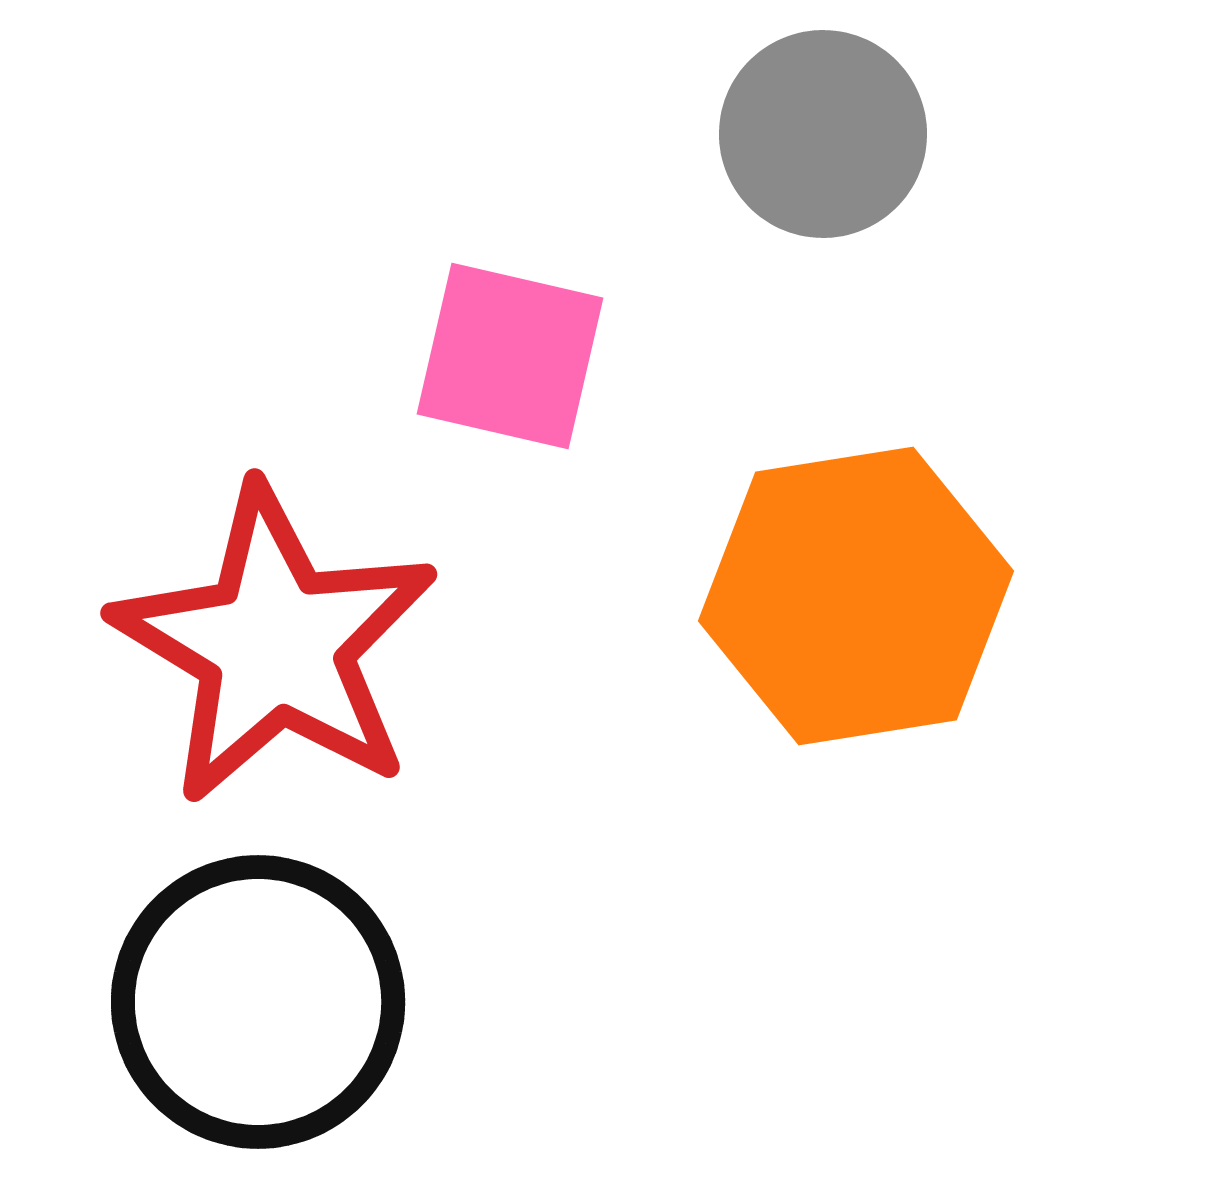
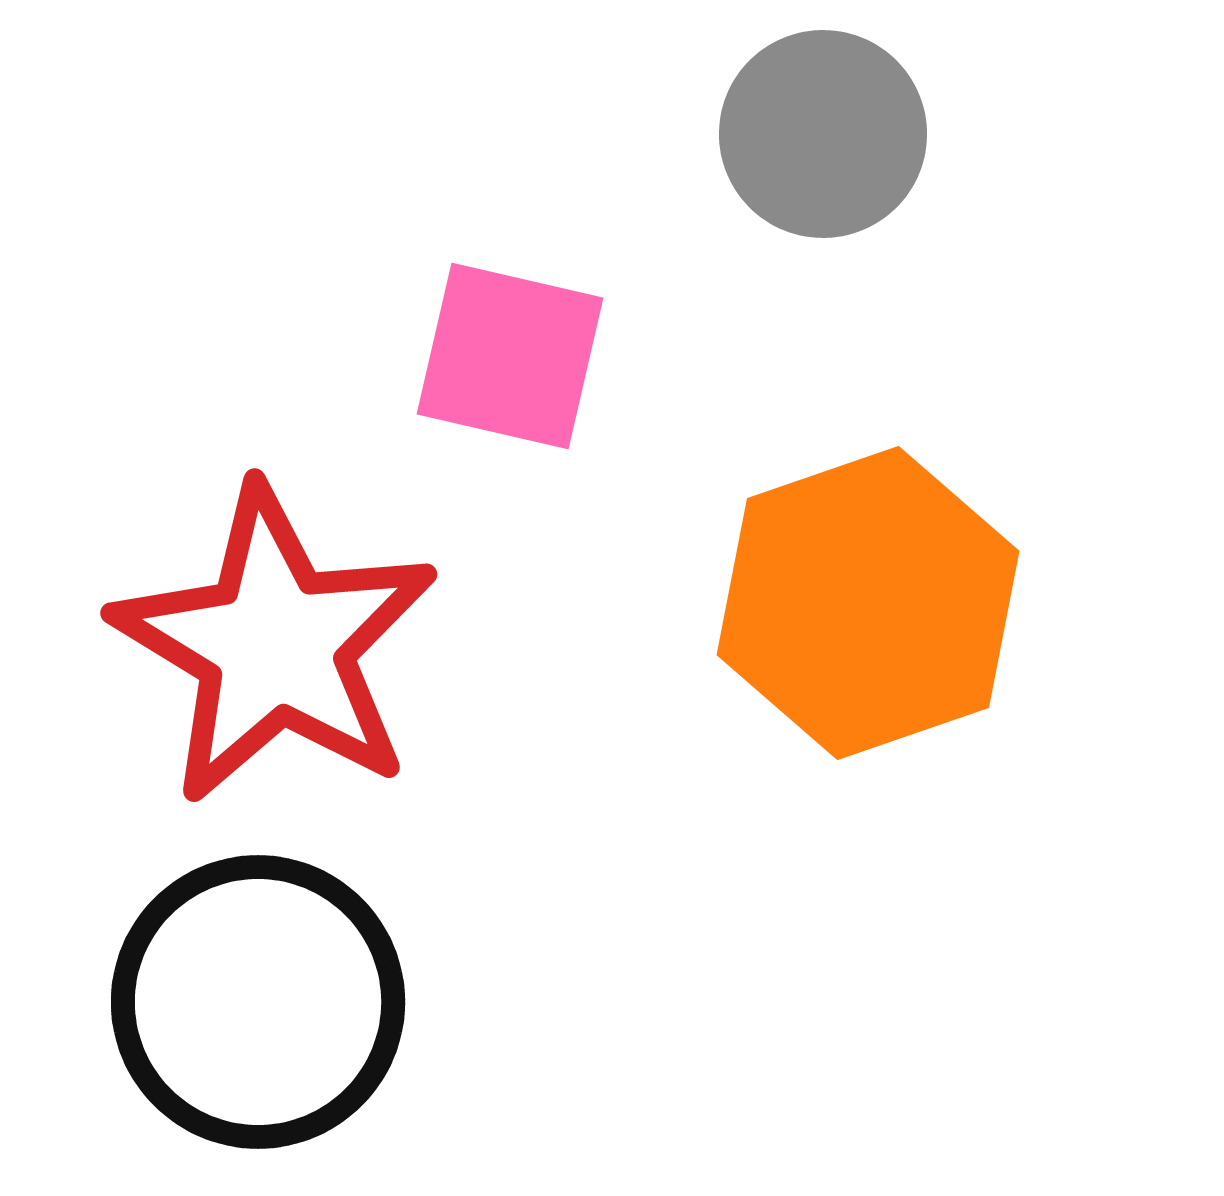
orange hexagon: moved 12 px right, 7 px down; rotated 10 degrees counterclockwise
